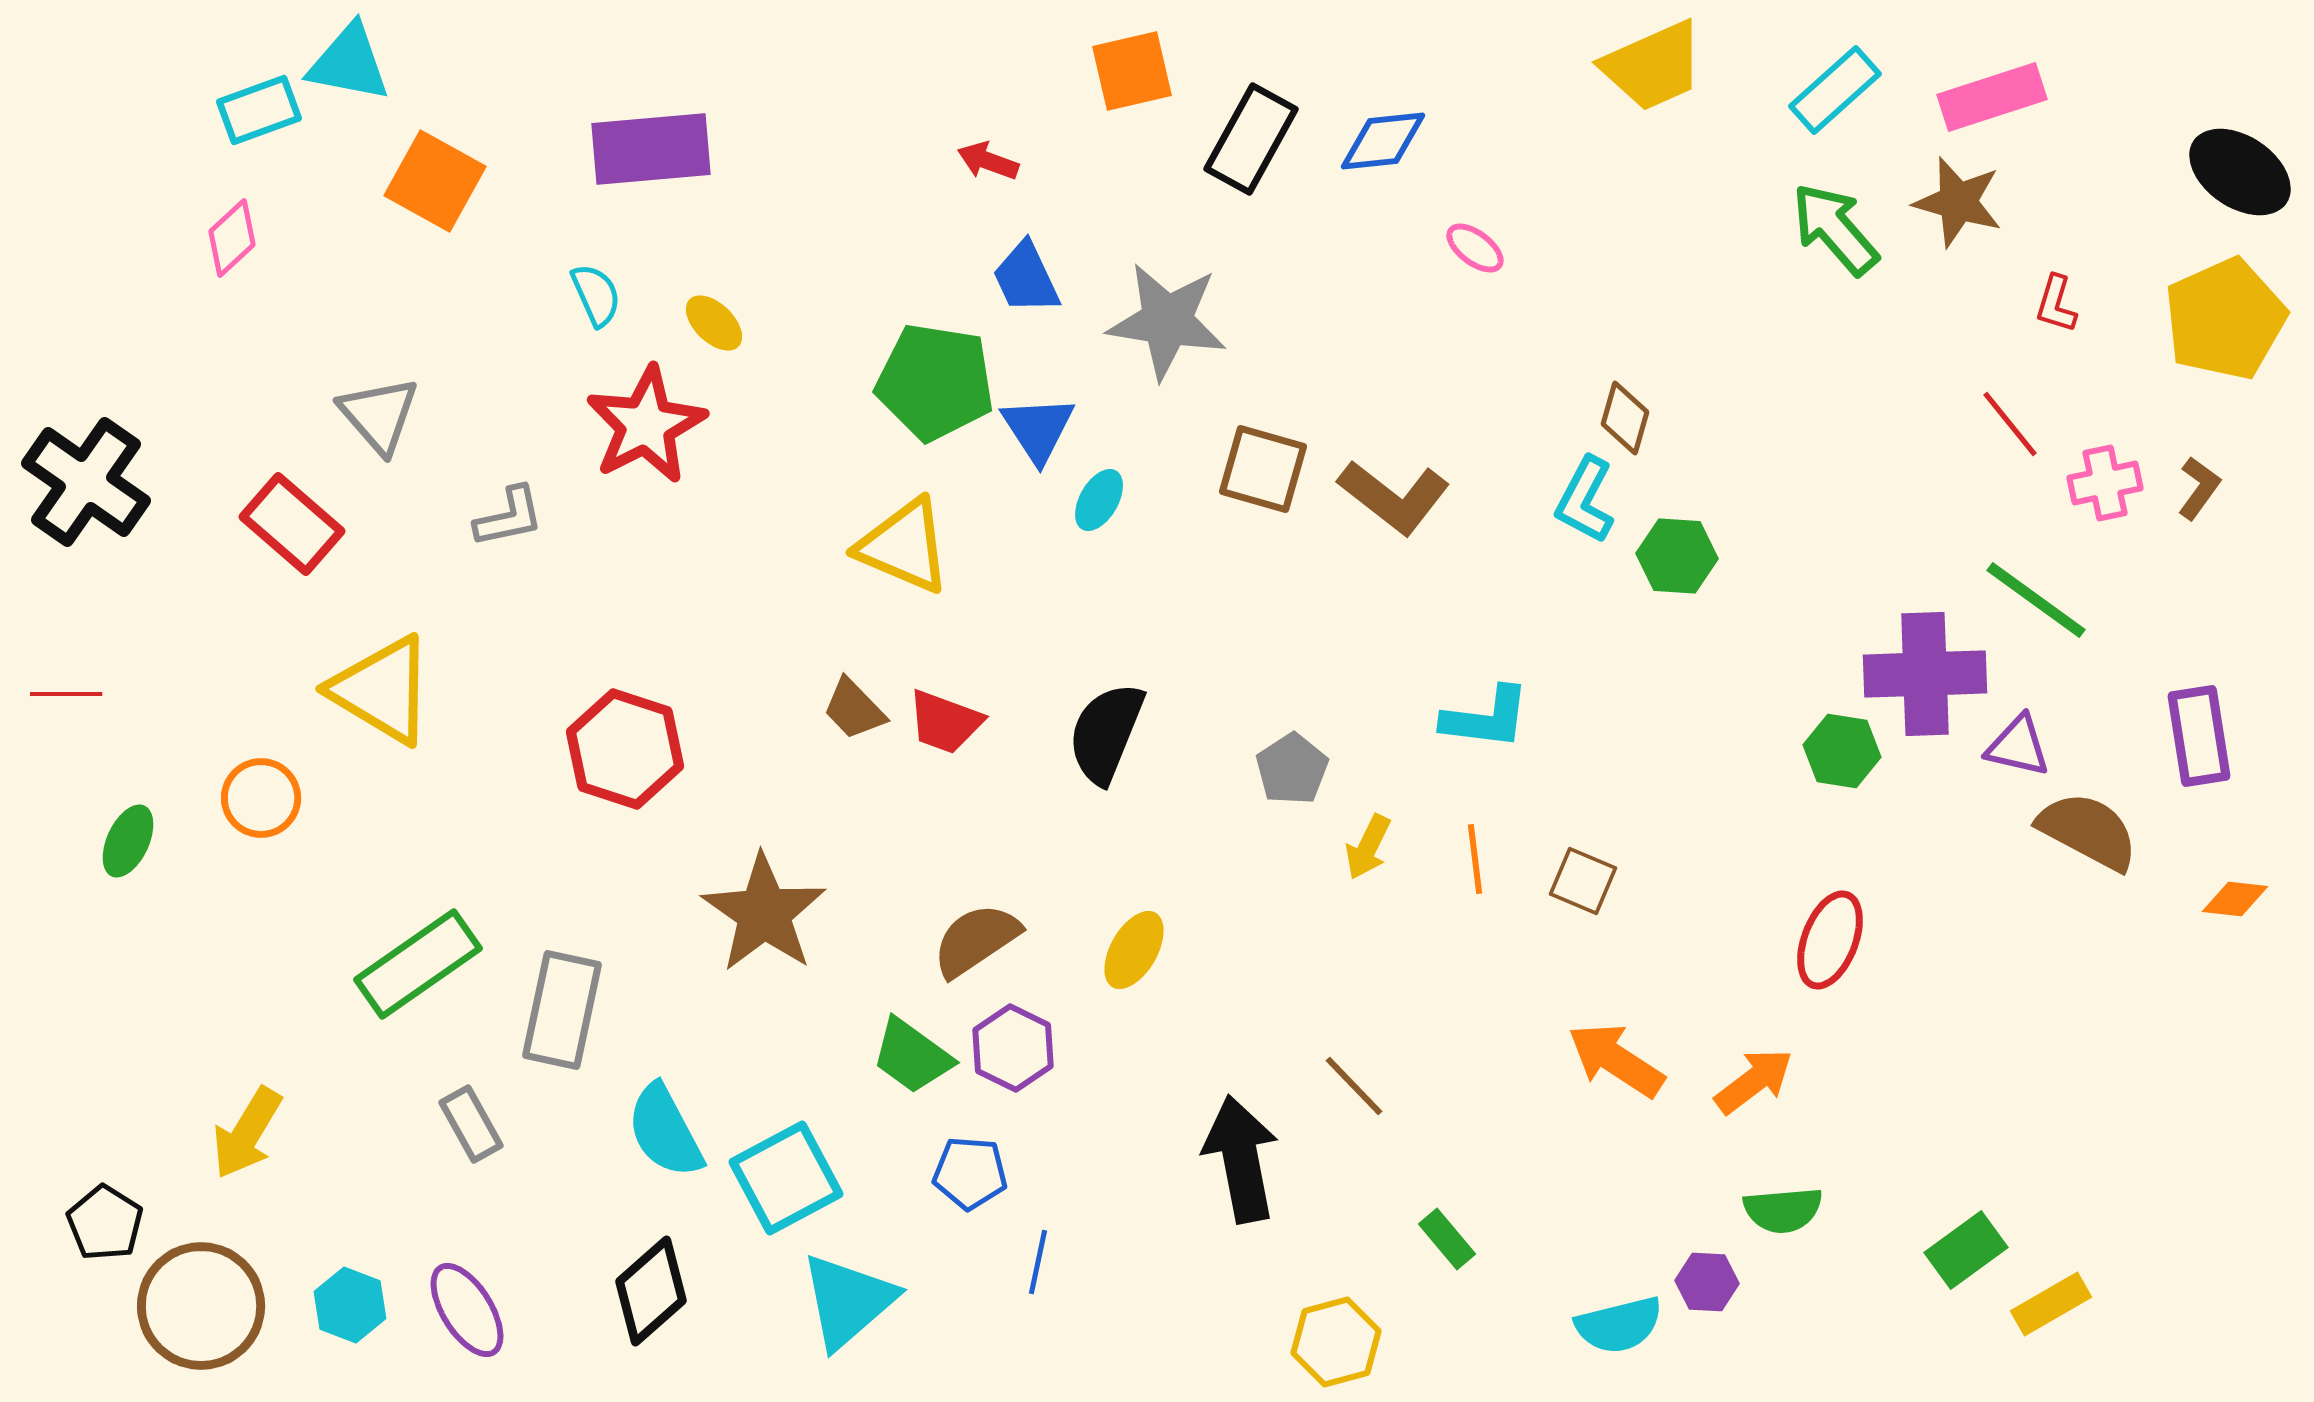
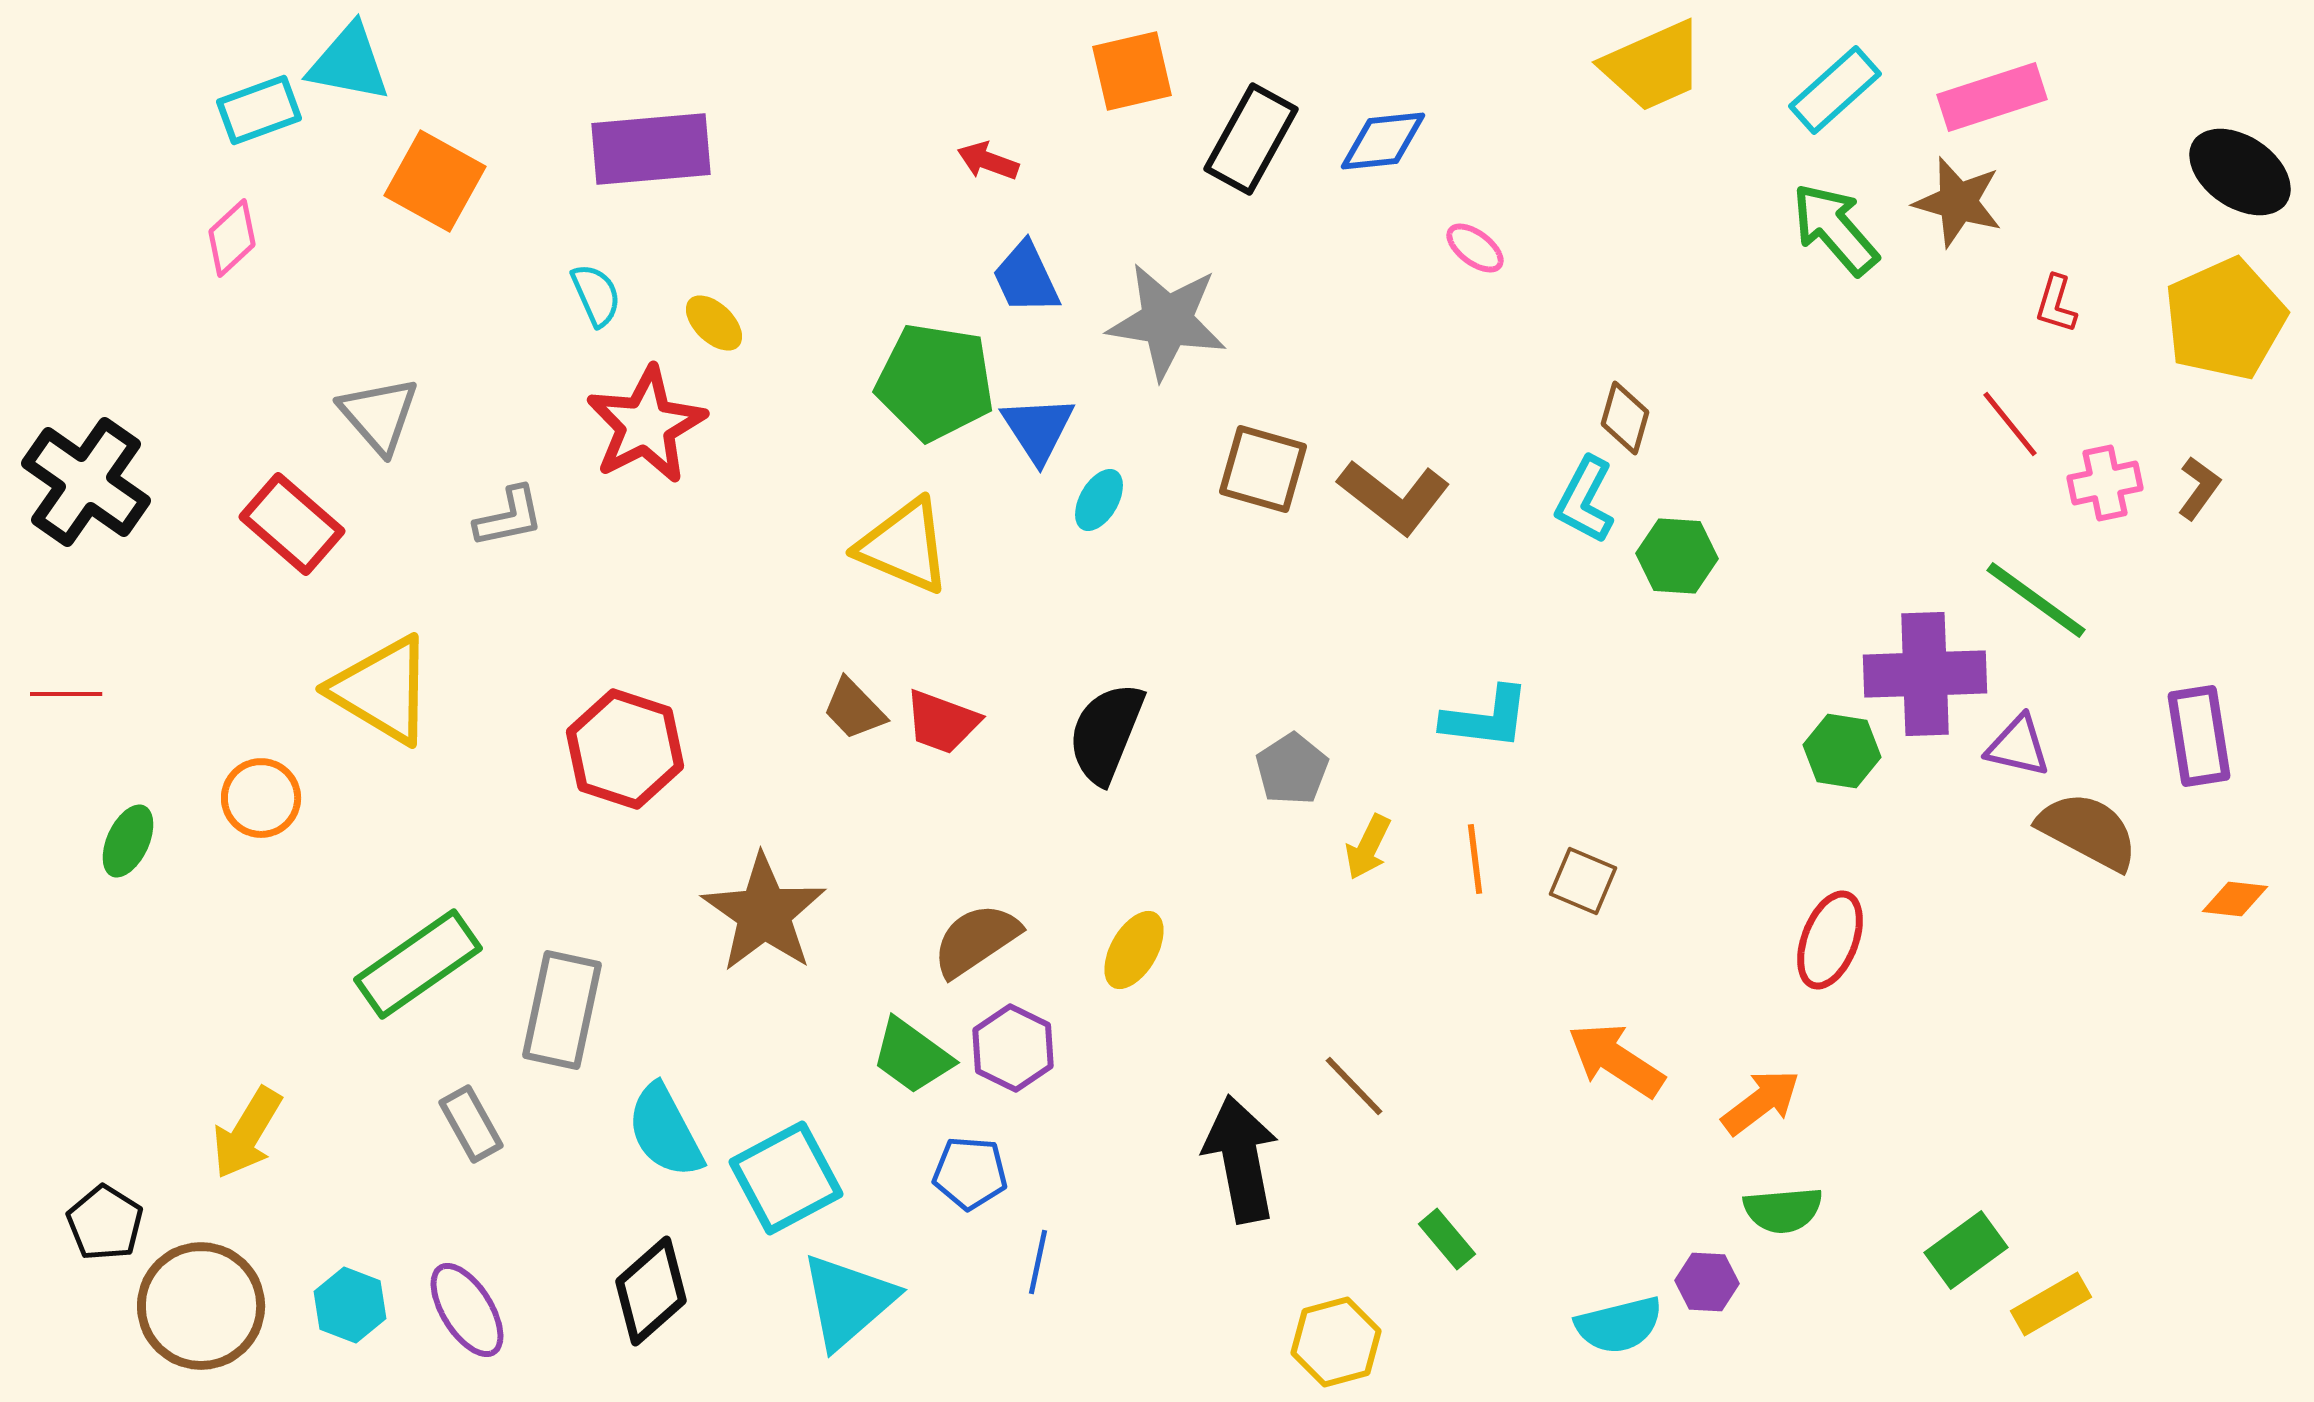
red trapezoid at (945, 722): moved 3 px left
orange arrow at (1754, 1081): moved 7 px right, 21 px down
